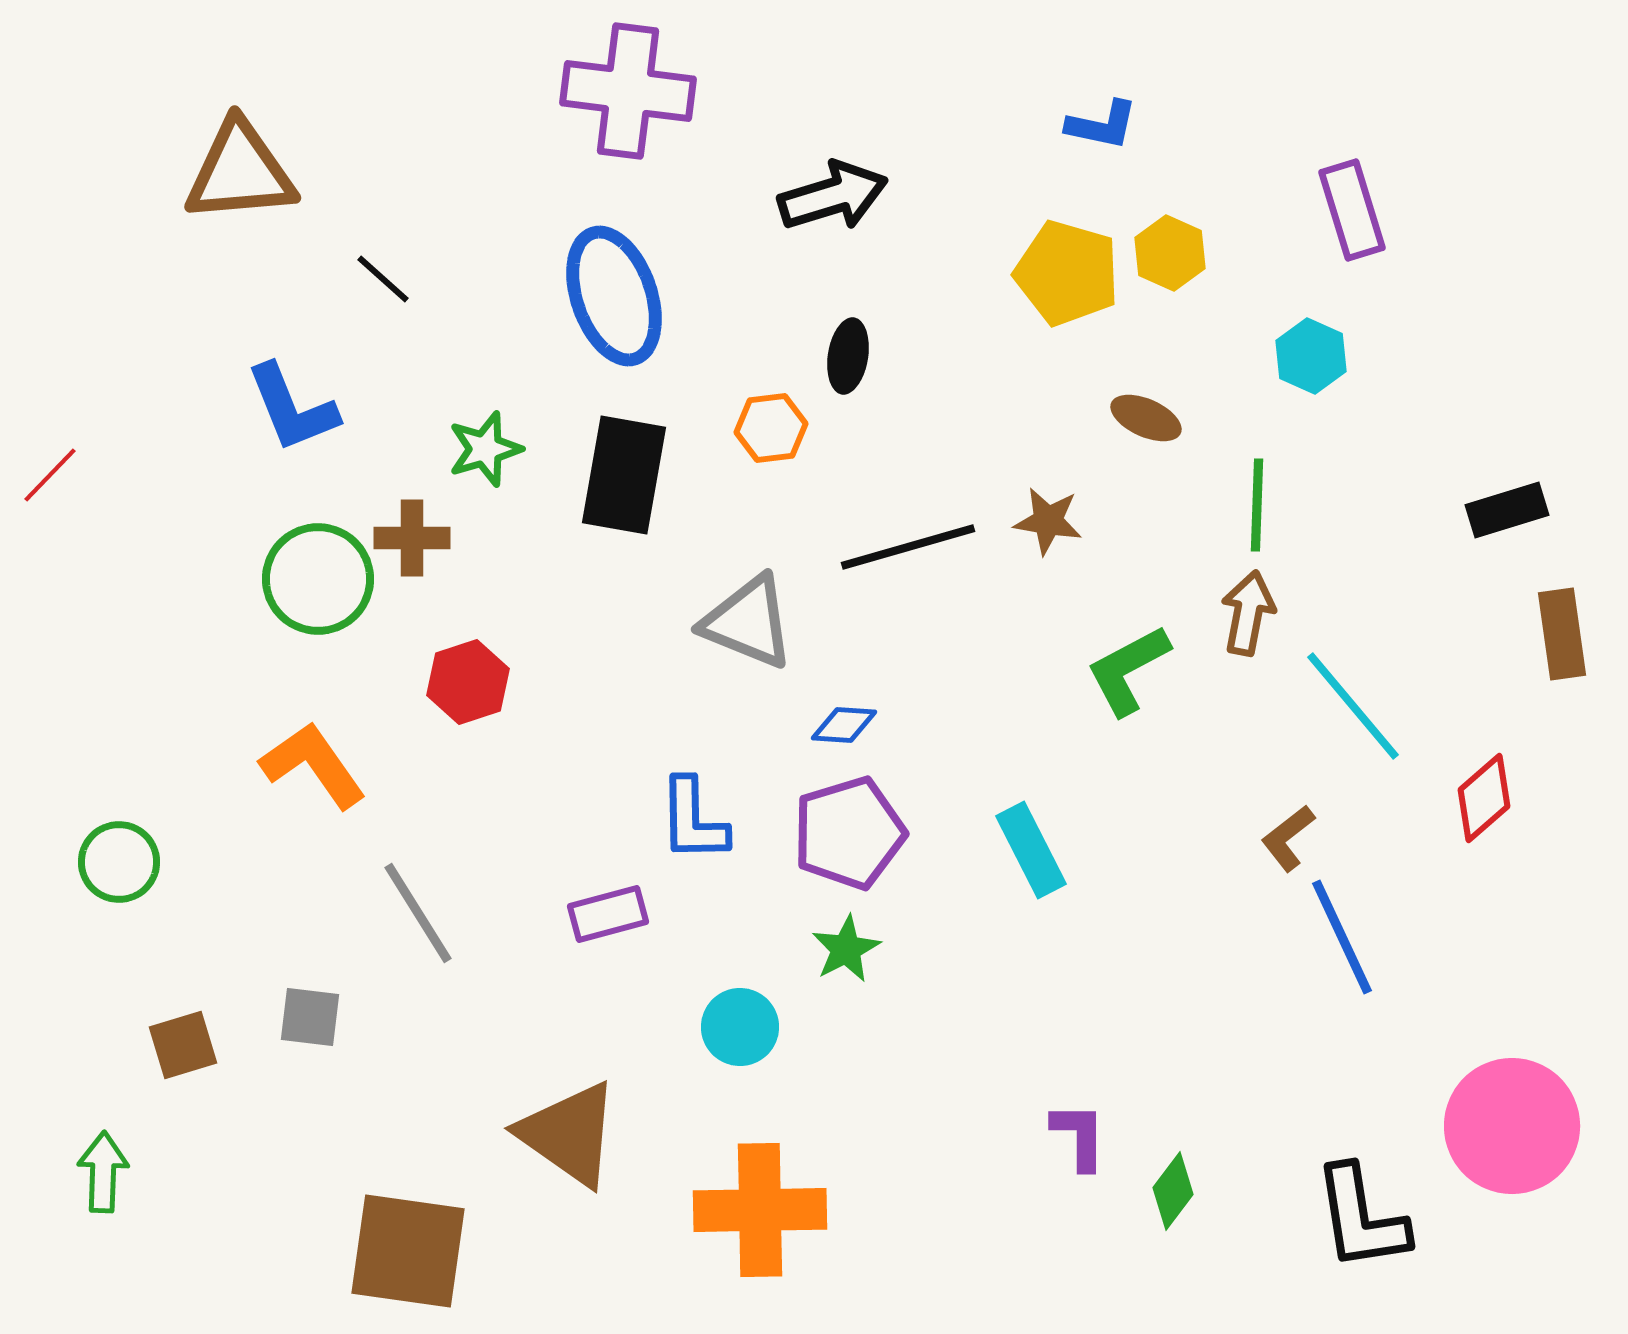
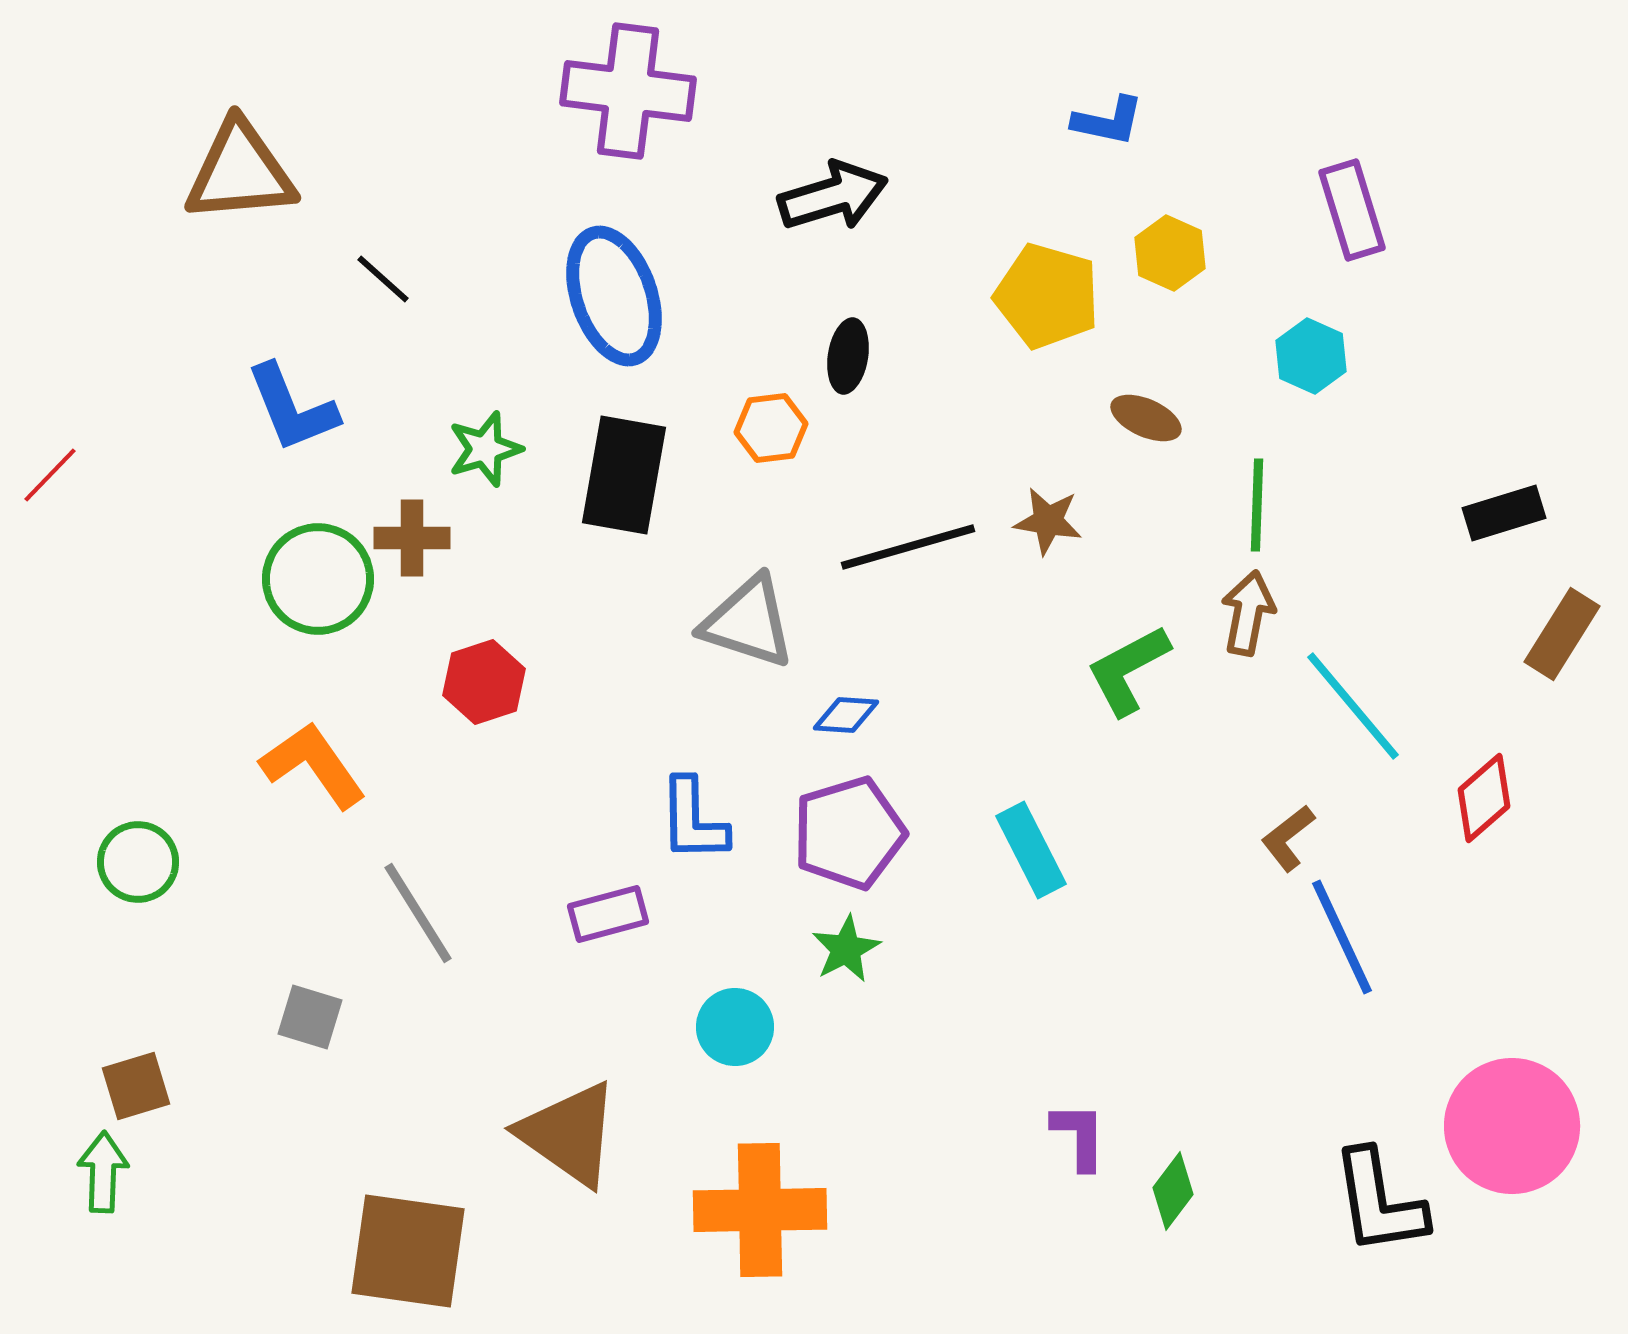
blue L-shape at (1102, 125): moved 6 px right, 4 px up
yellow pentagon at (1067, 273): moved 20 px left, 23 px down
black rectangle at (1507, 510): moved 3 px left, 3 px down
gray triangle at (748, 622): rotated 4 degrees counterclockwise
brown rectangle at (1562, 634): rotated 40 degrees clockwise
red hexagon at (468, 682): moved 16 px right
blue diamond at (844, 725): moved 2 px right, 10 px up
green circle at (119, 862): moved 19 px right
gray square at (310, 1017): rotated 10 degrees clockwise
cyan circle at (740, 1027): moved 5 px left
brown square at (183, 1045): moved 47 px left, 41 px down
black L-shape at (1361, 1218): moved 18 px right, 16 px up
